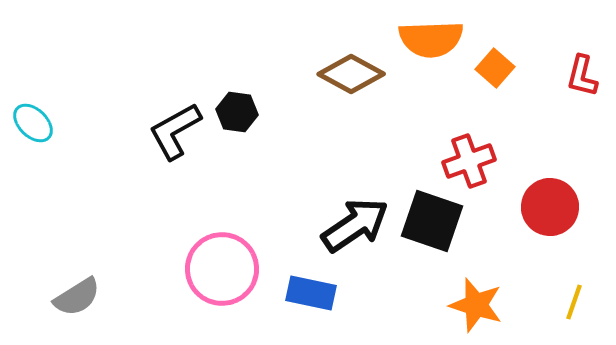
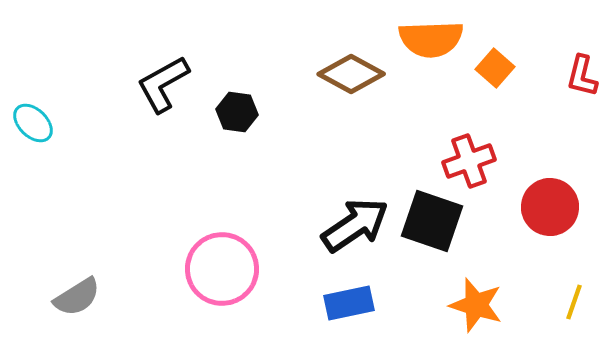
black L-shape: moved 12 px left, 47 px up
blue rectangle: moved 38 px right, 10 px down; rotated 24 degrees counterclockwise
